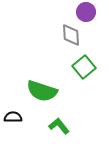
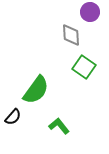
purple circle: moved 4 px right
green square: rotated 15 degrees counterclockwise
green semicircle: moved 6 px left, 1 px up; rotated 72 degrees counterclockwise
black semicircle: rotated 132 degrees clockwise
